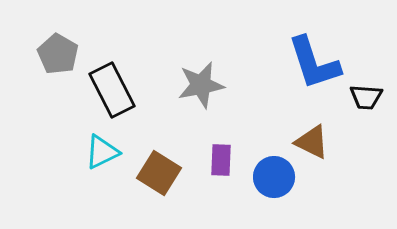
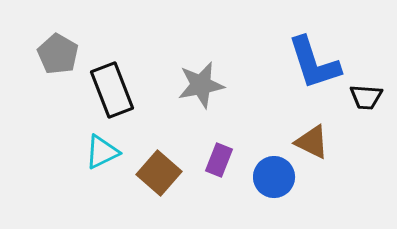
black rectangle: rotated 6 degrees clockwise
purple rectangle: moved 2 px left; rotated 20 degrees clockwise
brown square: rotated 9 degrees clockwise
